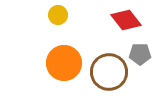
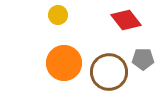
gray pentagon: moved 3 px right, 5 px down
